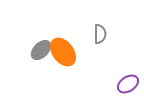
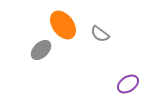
gray semicircle: rotated 126 degrees clockwise
orange ellipse: moved 27 px up
